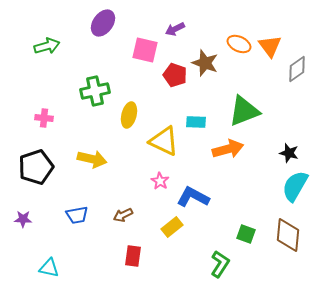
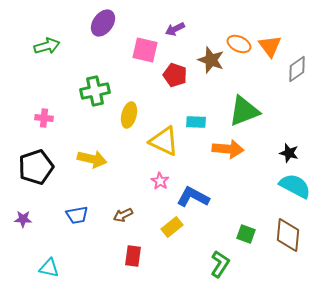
brown star: moved 6 px right, 3 px up
orange arrow: rotated 20 degrees clockwise
cyan semicircle: rotated 88 degrees clockwise
